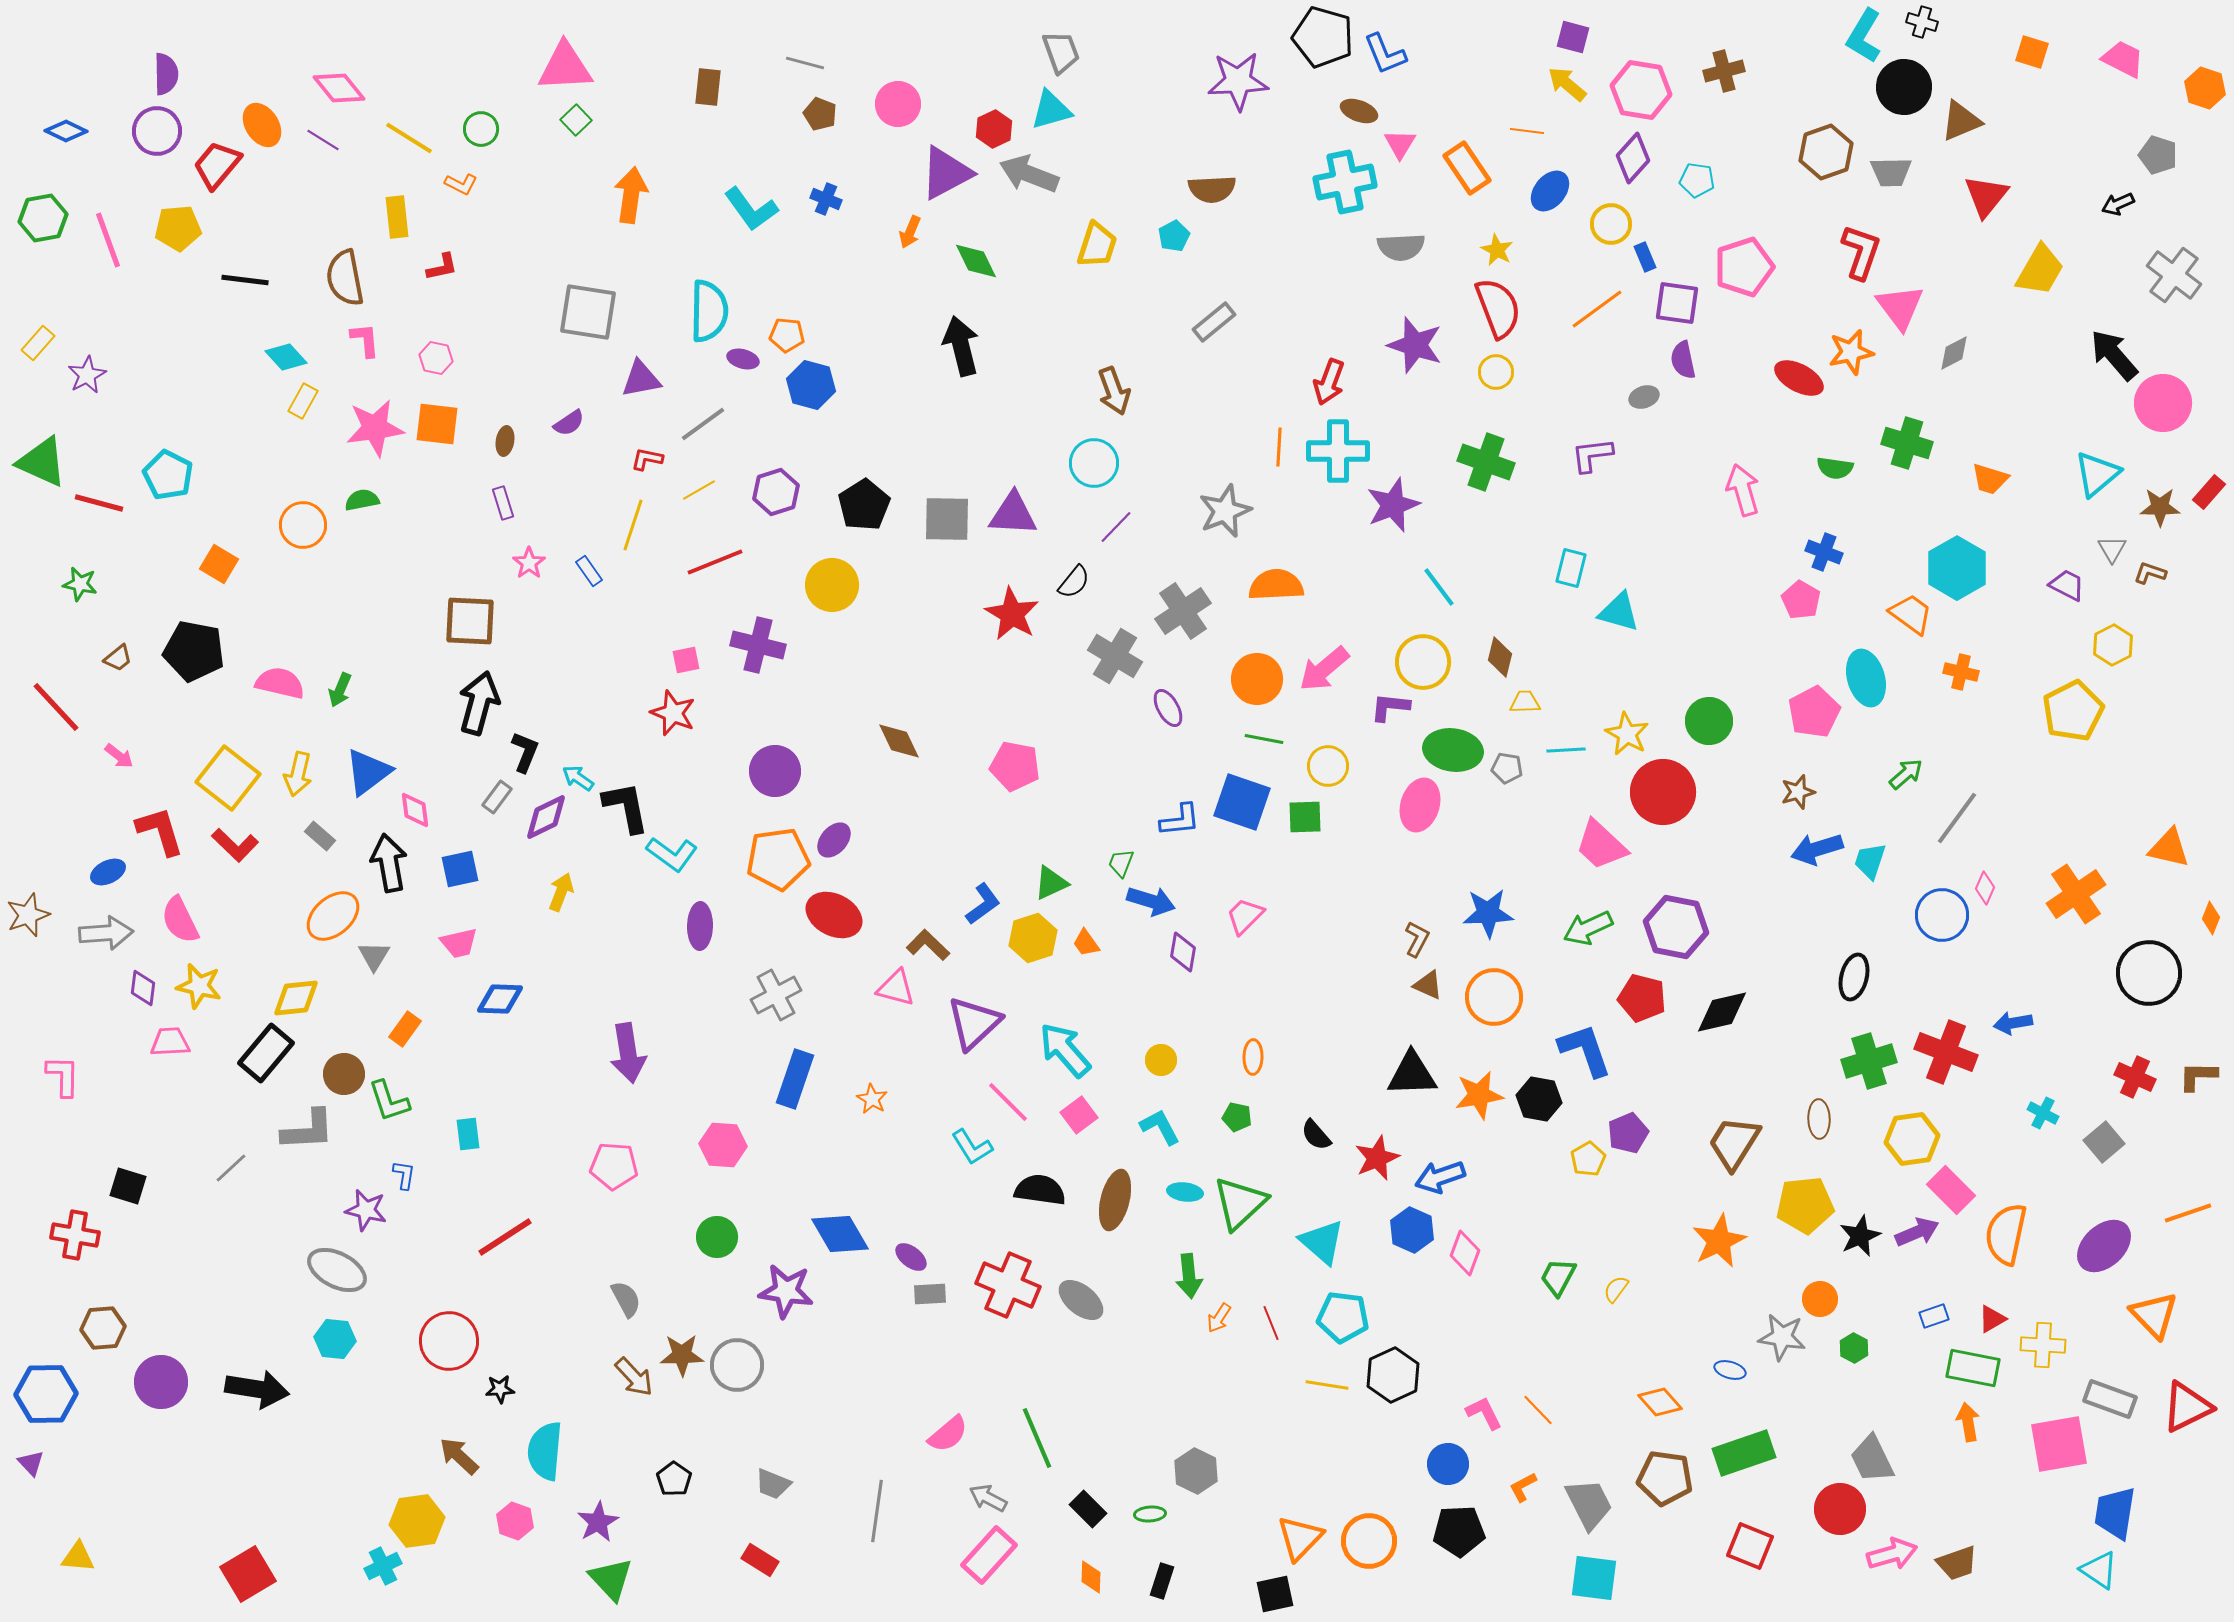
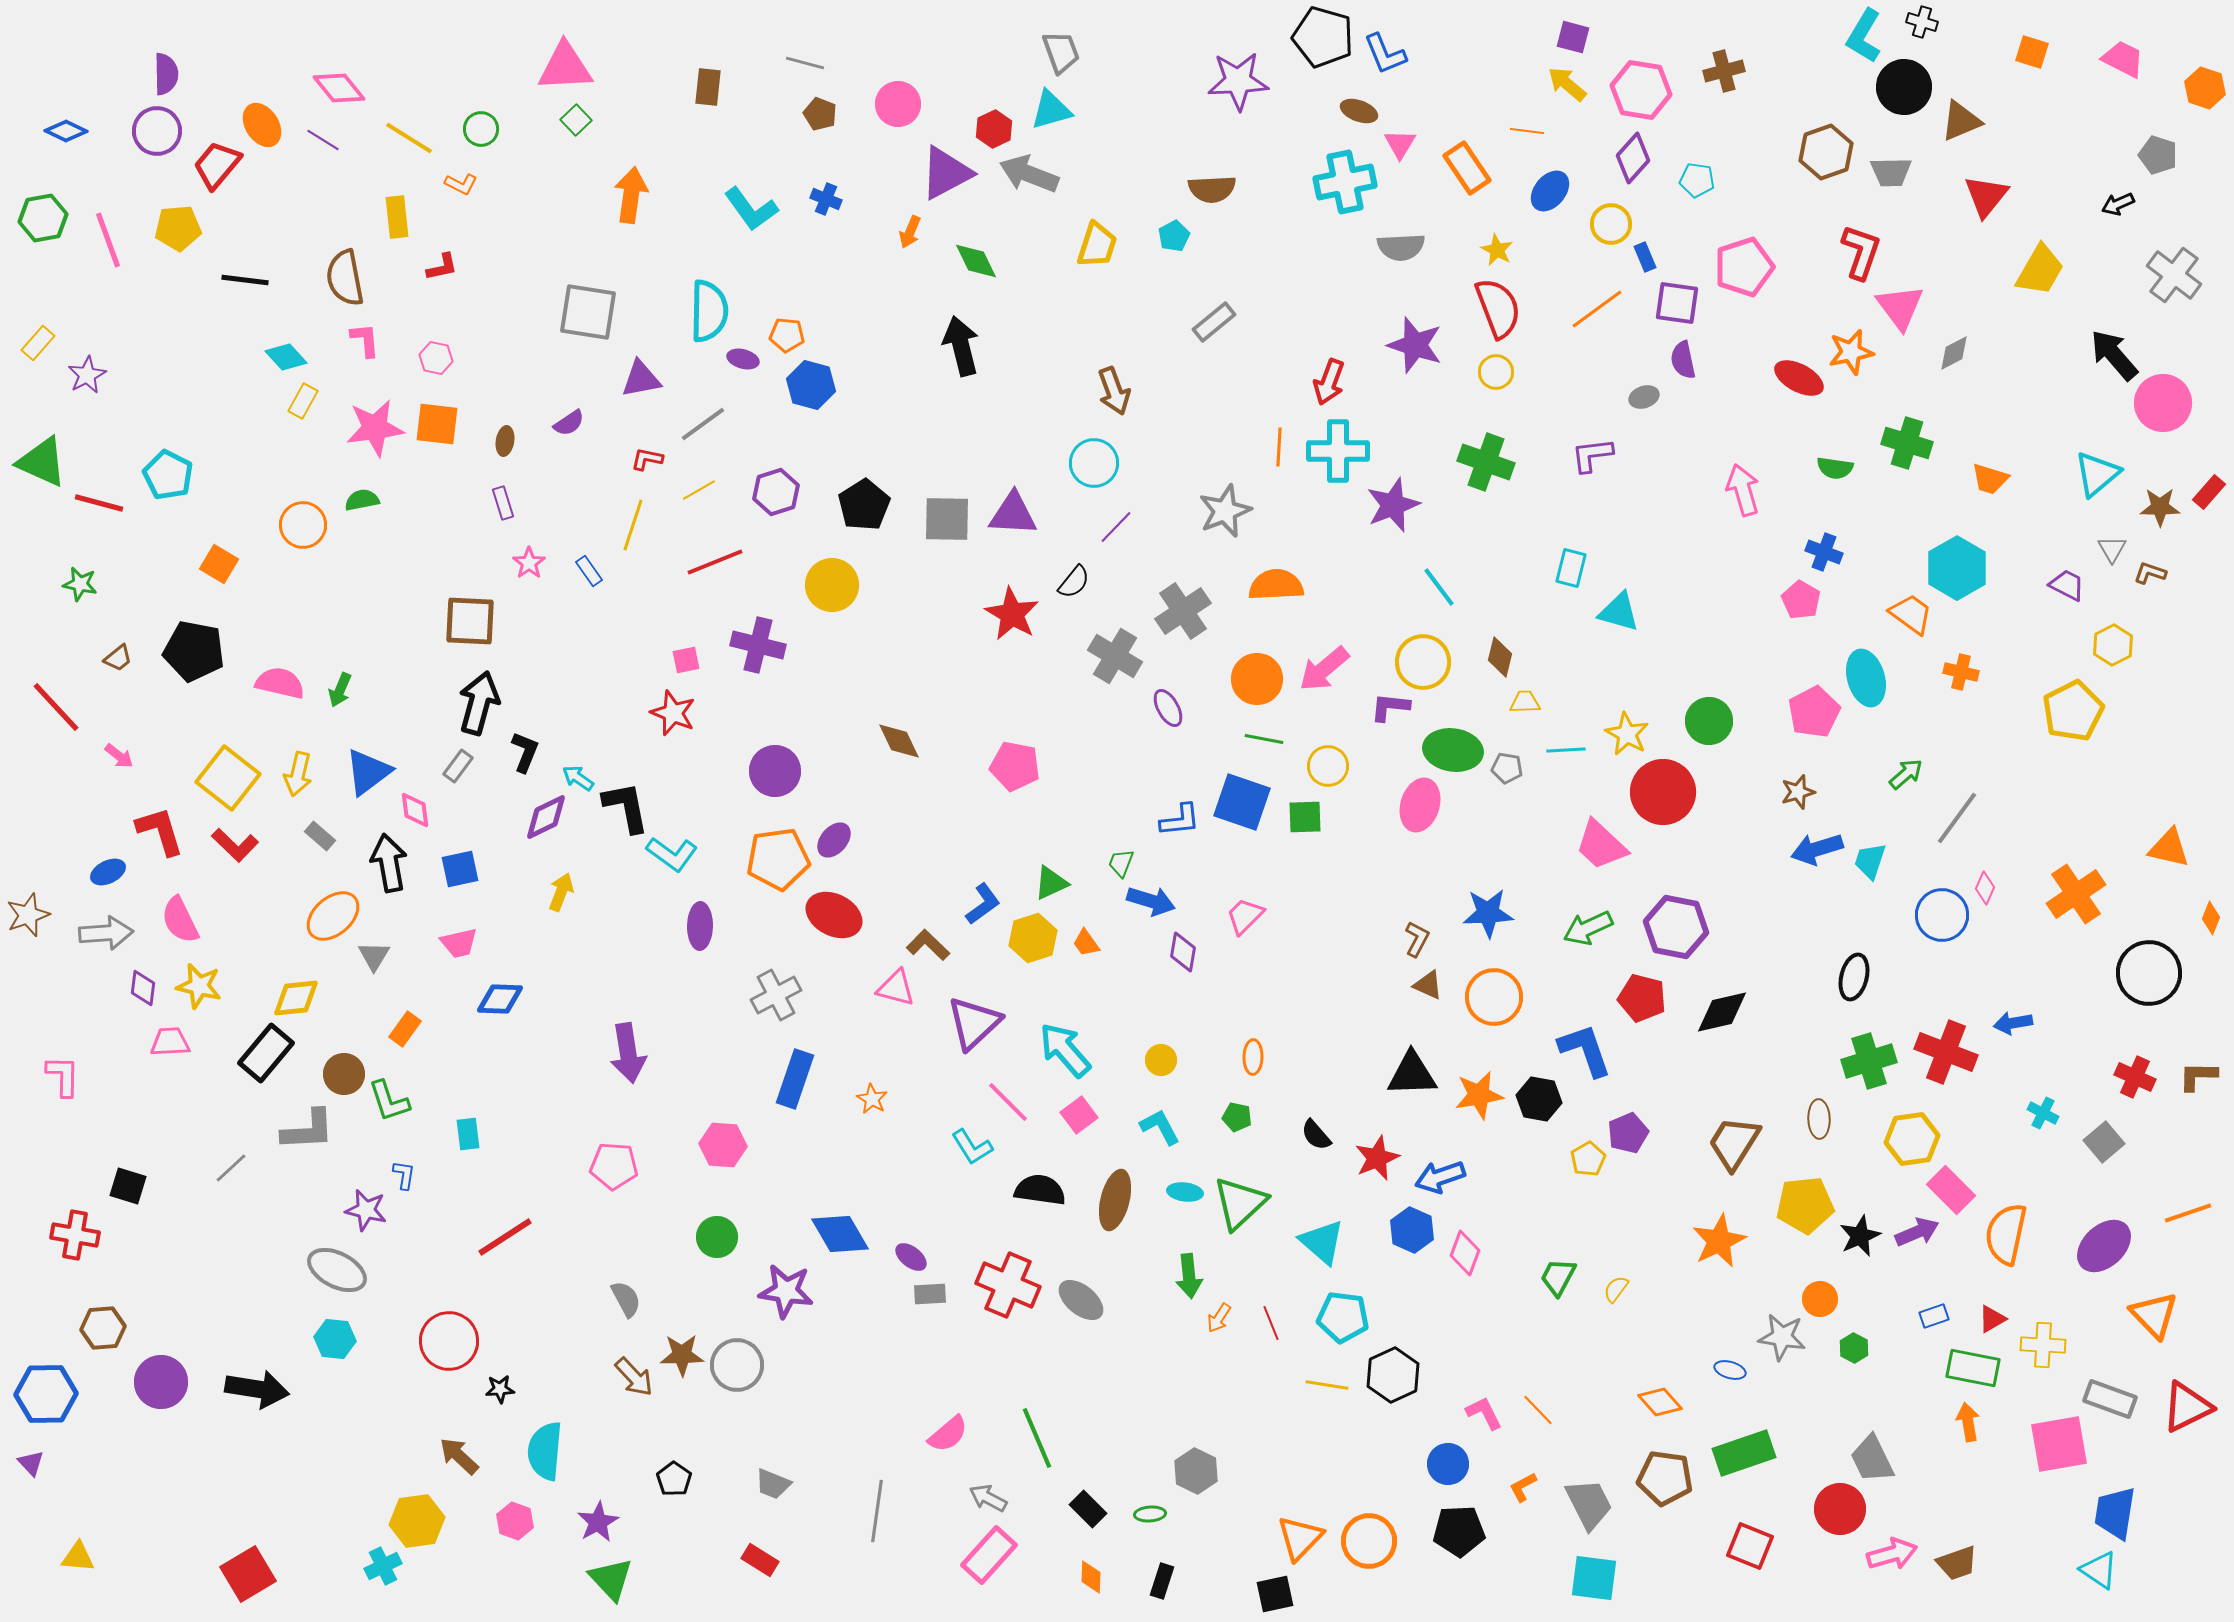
gray rectangle at (497, 797): moved 39 px left, 31 px up
